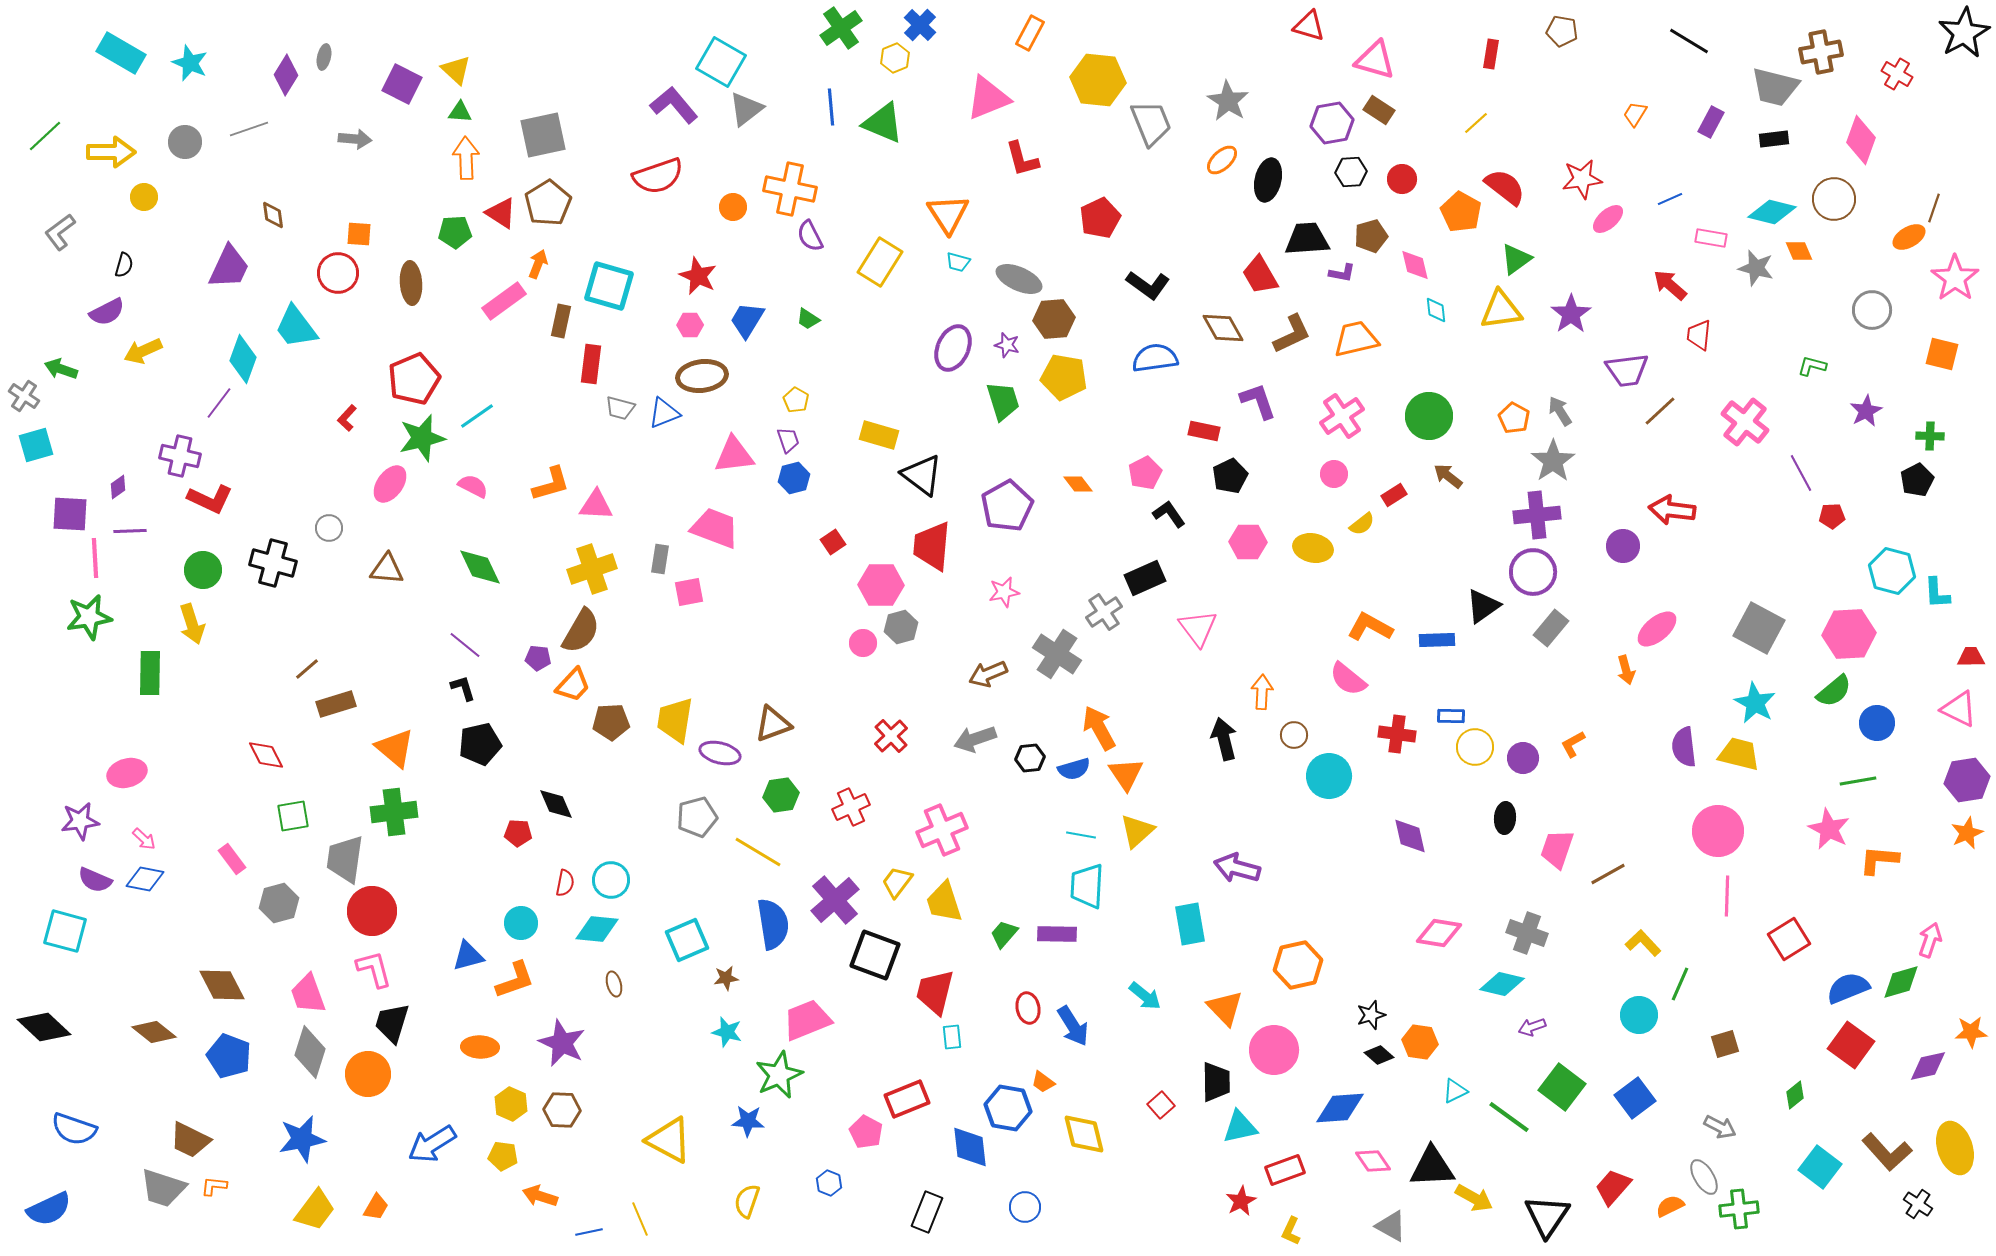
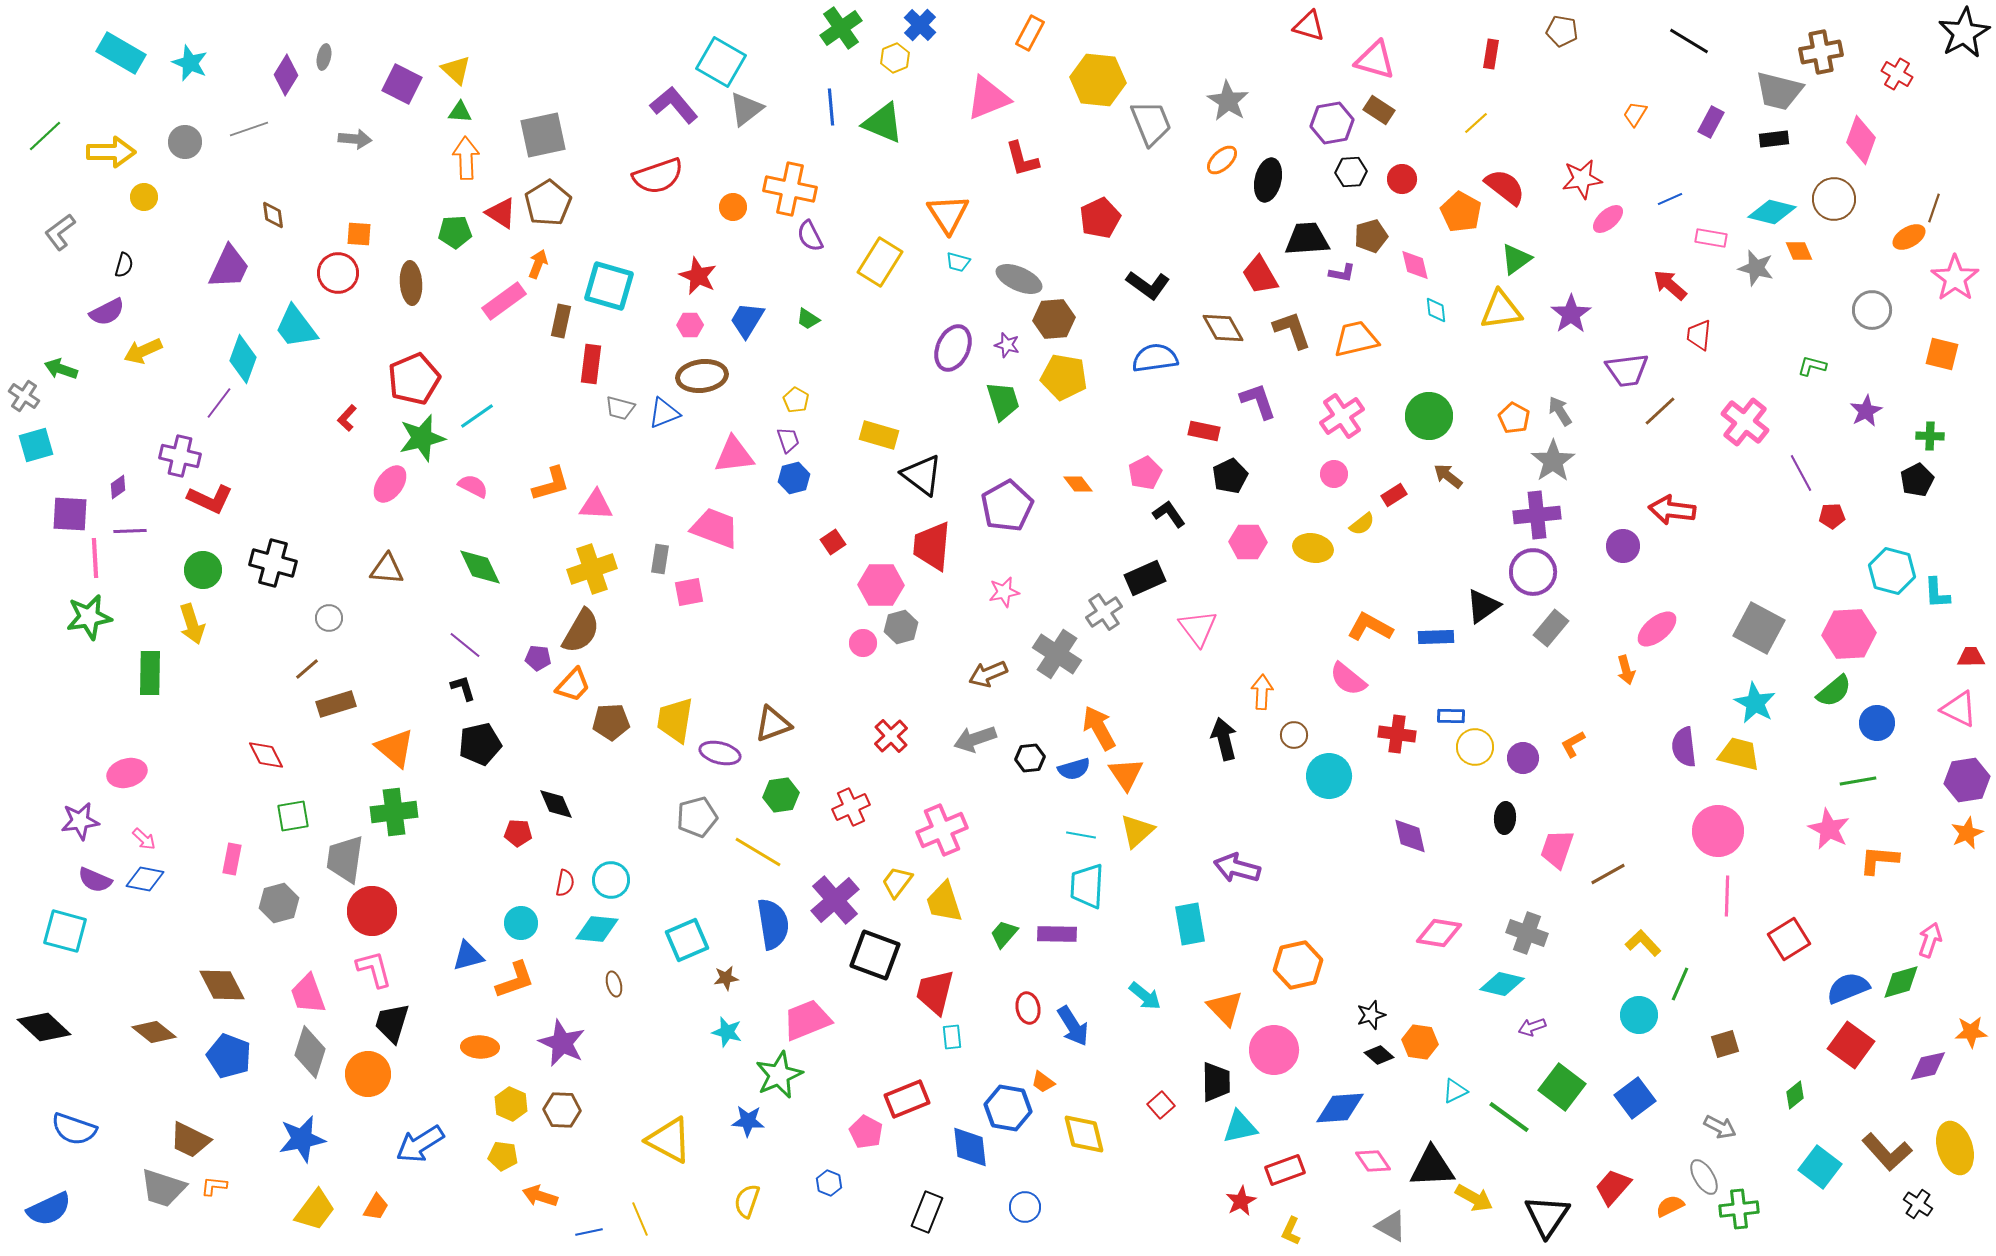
gray trapezoid at (1775, 87): moved 4 px right, 4 px down
brown L-shape at (1292, 334): moved 4 px up; rotated 84 degrees counterclockwise
gray circle at (329, 528): moved 90 px down
blue rectangle at (1437, 640): moved 1 px left, 3 px up
pink rectangle at (232, 859): rotated 48 degrees clockwise
blue arrow at (432, 1144): moved 12 px left
